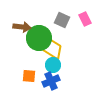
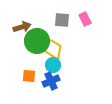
gray square: rotated 21 degrees counterclockwise
brown arrow: rotated 24 degrees counterclockwise
green circle: moved 2 px left, 3 px down
